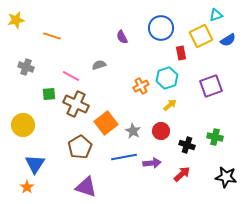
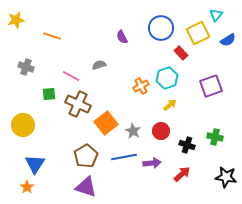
cyan triangle: rotated 32 degrees counterclockwise
yellow square: moved 3 px left, 3 px up
red rectangle: rotated 32 degrees counterclockwise
brown cross: moved 2 px right
brown pentagon: moved 6 px right, 9 px down
